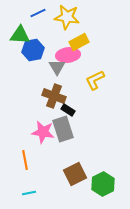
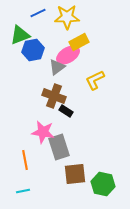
yellow star: rotated 10 degrees counterclockwise
green triangle: rotated 25 degrees counterclockwise
pink ellipse: rotated 25 degrees counterclockwise
gray triangle: rotated 24 degrees clockwise
black rectangle: moved 2 px left, 1 px down
gray rectangle: moved 4 px left, 18 px down
brown square: rotated 20 degrees clockwise
green hexagon: rotated 20 degrees counterclockwise
cyan line: moved 6 px left, 2 px up
